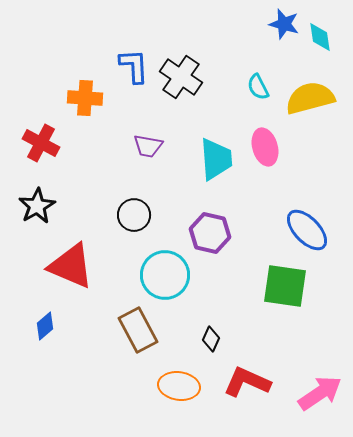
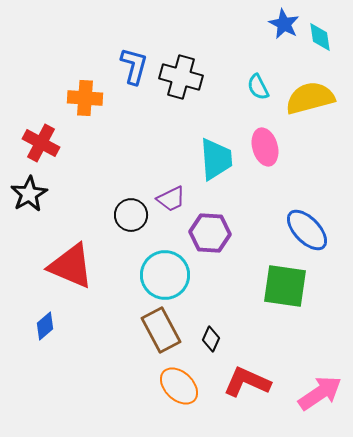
blue star: rotated 12 degrees clockwise
blue L-shape: rotated 18 degrees clockwise
black cross: rotated 18 degrees counterclockwise
purple trapezoid: moved 23 px right, 53 px down; rotated 36 degrees counterclockwise
black star: moved 8 px left, 12 px up
black circle: moved 3 px left
purple hexagon: rotated 9 degrees counterclockwise
brown rectangle: moved 23 px right
orange ellipse: rotated 36 degrees clockwise
